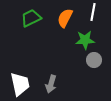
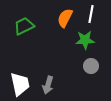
white line: moved 2 px left, 2 px down
green trapezoid: moved 7 px left, 8 px down
gray circle: moved 3 px left, 6 px down
gray arrow: moved 3 px left, 1 px down
